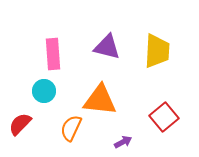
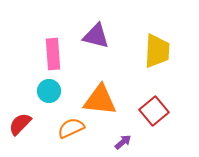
purple triangle: moved 11 px left, 11 px up
cyan circle: moved 5 px right
red square: moved 10 px left, 6 px up
orange semicircle: rotated 40 degrees clockwise
purple arrow: rotated 12 degrees counterclockwise
